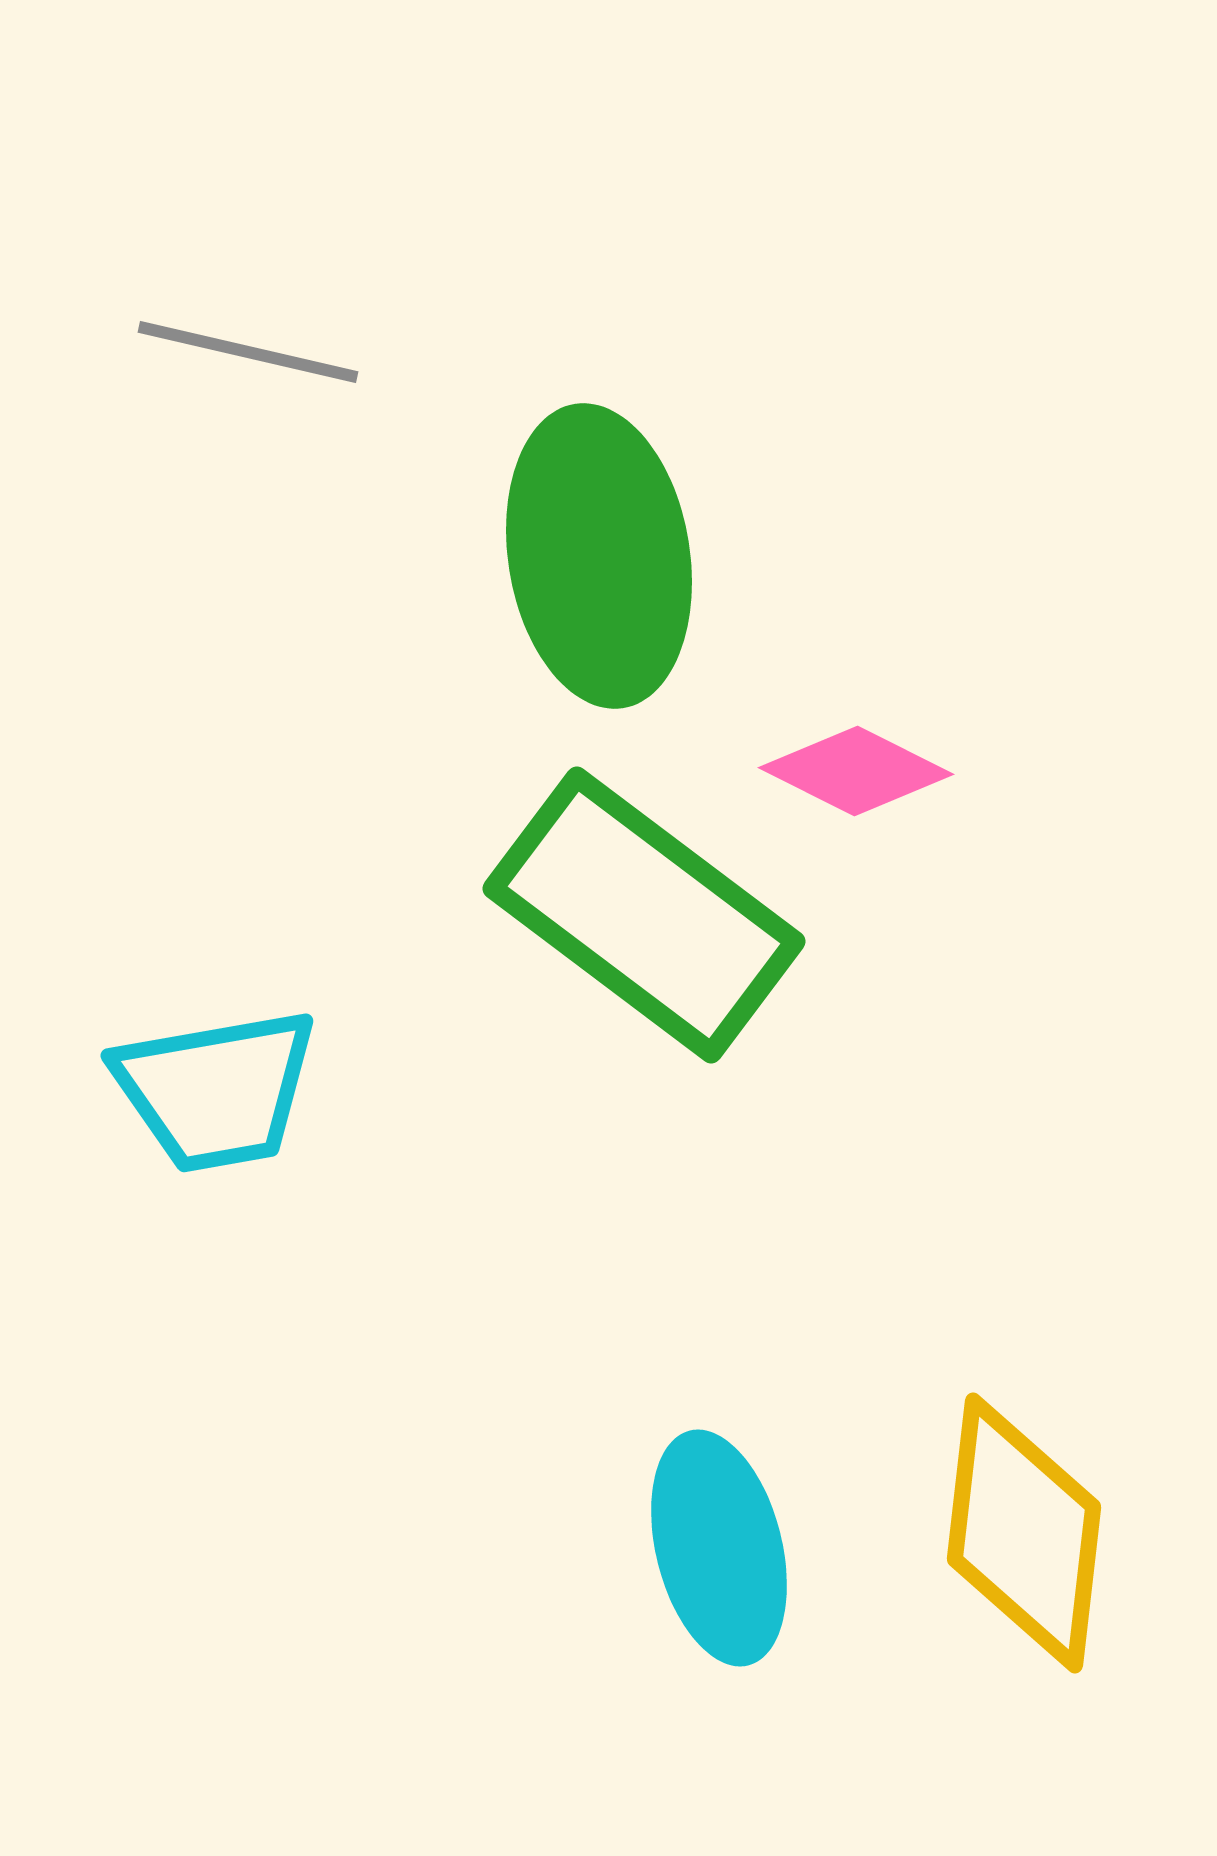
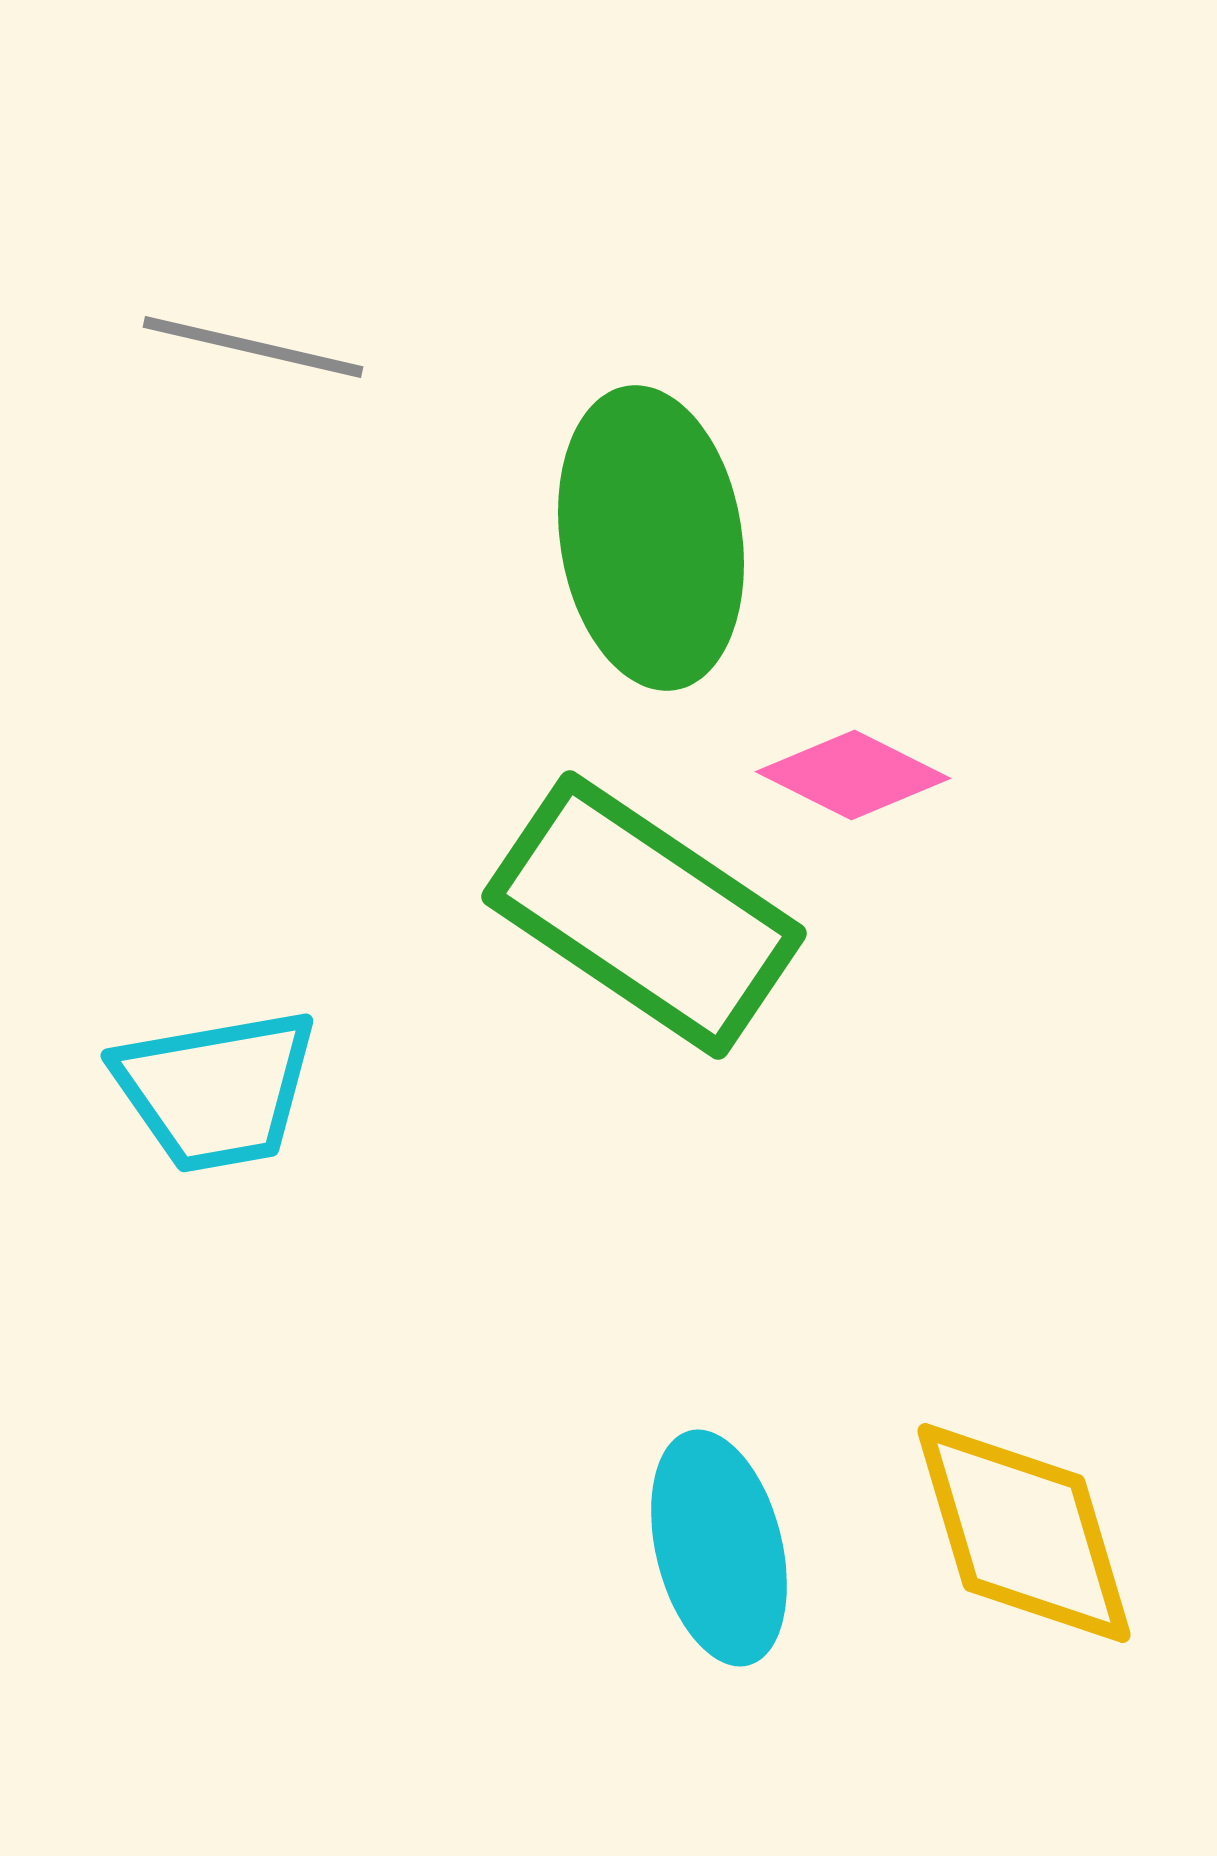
gray line: moved 5 px right, 5 px up
green ellipse: moved 52 px right, 18 px up
pink diamond: moved 3 px left, 4 px down
green rectangle: rotated 3 degrees counterclockwise
yellow diamond: rotated 23 degrees counterclockwise
